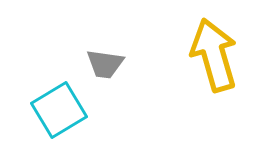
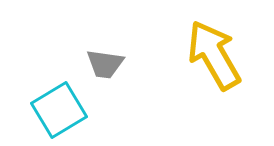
yellow arrow: rotated 14 degrees counterclockwise
